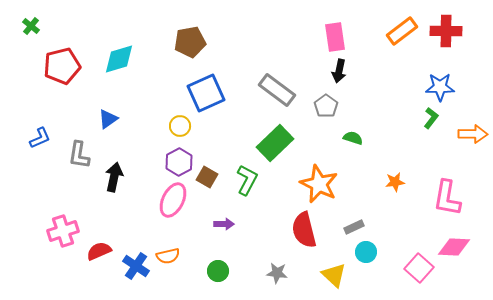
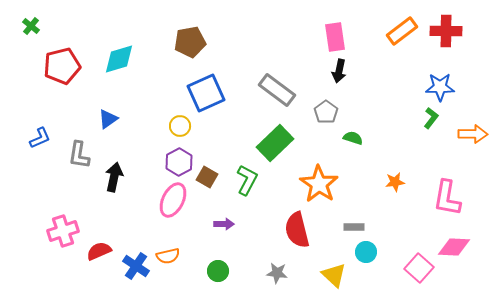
gray pentagon at (326, 106): moved 6 px down
orange star at (319, 184): rotated 9 degrees clockwise
gray rectangle at (354, 227): rotated 24 degrees clockwise
red semicircle at (304, 230): moved 7 px left
